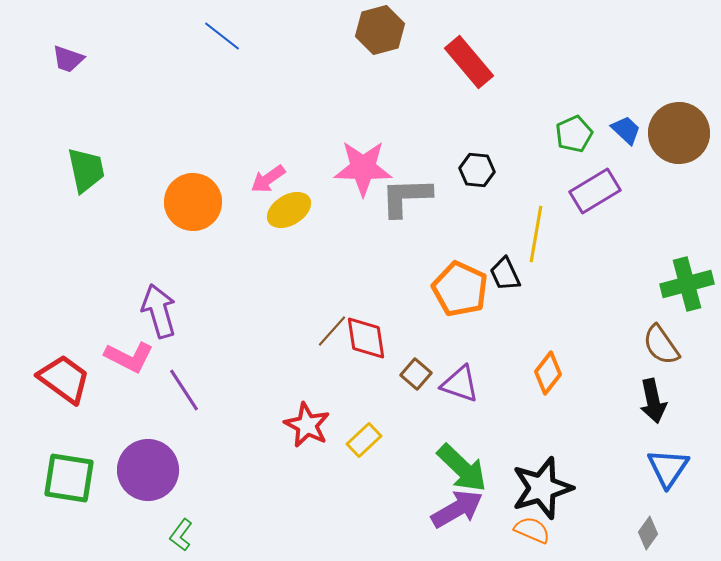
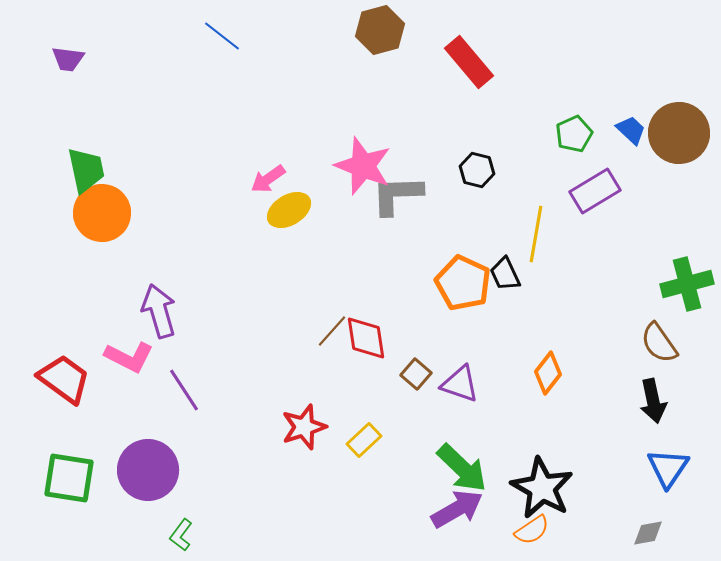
purple trapezoid at (68, 59): rotated 12 degrees counterclockwise
blue trapezoid at (626, 130): moved 5 px right
pink star at (363, 168): moved 2 px up; rotated 20 degrees clockwise
black hexagon at (477, 170): rotated 8 degrees clockwise
gray L-shape at (406, 197): moved 9 px left, 2 px up
orange circle at (193, 202): moved 91 px left, 11 px down
orange pentagon at (460, 289): moved 3 px right, 6 px up
brown semicircle at (661, 345): moved 2 px left, 2 px up
red star at (307, 425): moved 3 px left, 2 px down; rotated 27 degrees clockwise
black star at (542, 488): rotated 26 degrees counterclockwise
orange semicircle at (532, 530): rotated 123 degrees clockwise
gray diamond at (648, 533): rotated 44 degrees clockwise
